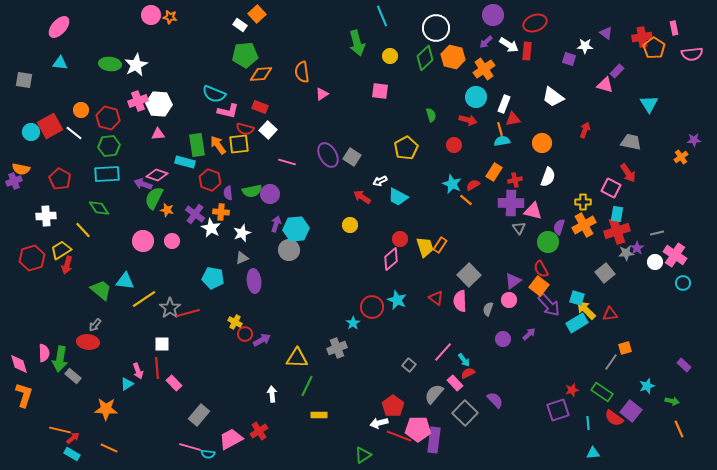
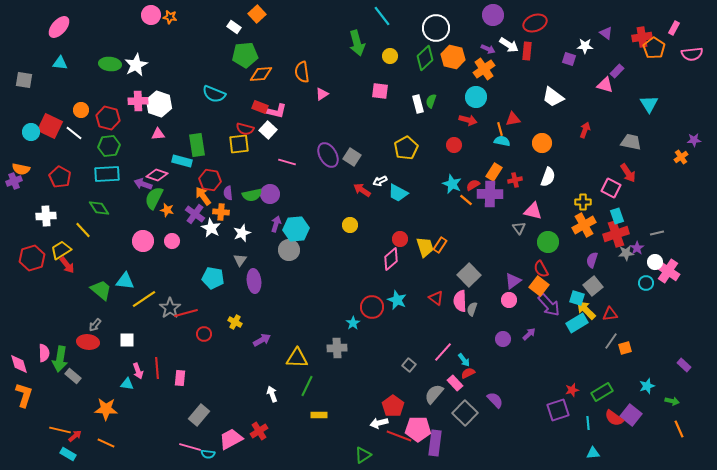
cyan line at (382, 16): rotated 15 degrees counterclockwise
white rectangle at (240, 25): moved 6 px left, 2 px down
pink rectangle at (674, 28): rotated 40 degrees clockwise
purple arrow at (486, 42): moved 2 px right, 7 px down; rotated 112 degrees counterclockwise
pink cross at (138, 101): rotated 18 degrees clockwise
white hexagon at (159, 104): rotated 15 degrees clockwise
white rectangle at (504, 104): moved 86 px left; rotated 36 degrees counterclockwise
pink L-shape at (228, 111): moved 48 px right
green semicircle at (431, 115): moved 14 px up; rotated 144 degrees counterclockwise
red square at (50, 126): rotated 35 degrees counterclockwise
cyan semicircle at (502, 141): rotated 21 degrees clockwise
orange arrow at (218, 145): moved 15 px left, 51 px down
cyan rectangle at (185, 162): moved 3 px left, 1 px up
red pentagon at (60, 179): moved 2 px up
red hexagon at (210, 180): rotated 10 degrees counterclockwise
green semicircle at (252, 191): moved 4 px down
red arrow at (362, 197): moved 7 px up
cyan trapezoid at (398, 197): moved 4 px up
purple cross at (511, 203): moved 21 px left, 9 px up
cyan rectangle at (617, 214): moved 2 px down; rotated 28 degrees counterclockwise
purple semicircle at (559, 227): moved 33 px right, 33 px down
red cross at (617, 231): moved 1 px left, 3 px down
pink cross at (675, 255): moved 7 px left, 16 px down
gray triangle at (242, 258): moved 2 px left, 2 px down; rotated 32 degrees counterclockwise
red arrow at (67, 265): rotated 54 degrees counterclockwise
gray square at (605, 273): moved 12 px left, 13 px down
cyan circle at (683, 283): moved 37 px left
gray semicircle at (488, 309): moved 16 px left
red line at (188, 313): moved 2 px left
red circle at (245, 334): moved 41 px left
white square at (162, 344): moved 35 px left, 4 px up
gray cross at (337, 348): rotated 18 degrees clockwise
gray line at (611, 362): moved 21 px up
pink rectangle at (174, 383): moved 6 px right, 5 px up; rotated 49 degrees clockwise
cyan triangle at (127, 384): rotated 40 degrees clockwise
green rectangle at (602, 392): rotated 65 degrees counterclockwise
white arrow at (272, 394): rotated 14 degrees counterclockwise
purple square at (631, 411): moved 4 px down
red arrow at (73, 438): moved 2 px right, 2 px up
purple rectangle at (434, 440): moved 1 px right, 3 px down
orange line at (109, 448): moved 3 px left, 5 px up
cyan rectangle at (72, 454): moved 4 px left
